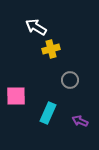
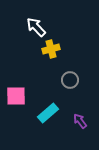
white arrow: rotated 15 degrees clockwise
cyan rectangle: rotated 25 degrees clockwise
purple arrow: rotated 28 degrees clockwise
